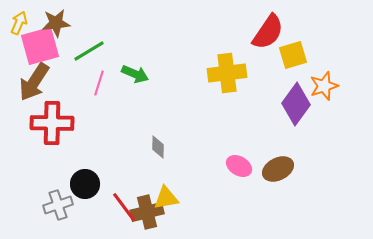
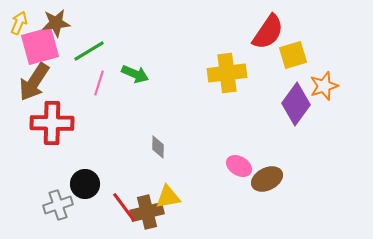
brown ellipse: moved 11 px left, 10 px down
yellow triangle: moved 2 px right, 1 px up
